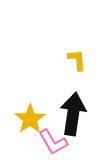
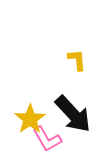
black arrow: rotated 129 degrees clockwise
pink L-shape: moved 6 px left, 3 px up
